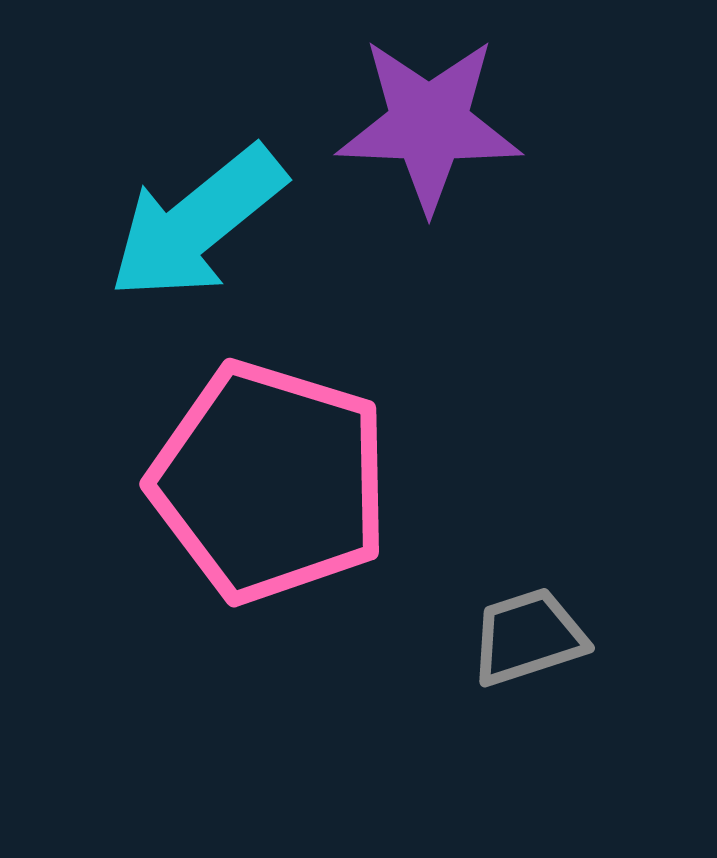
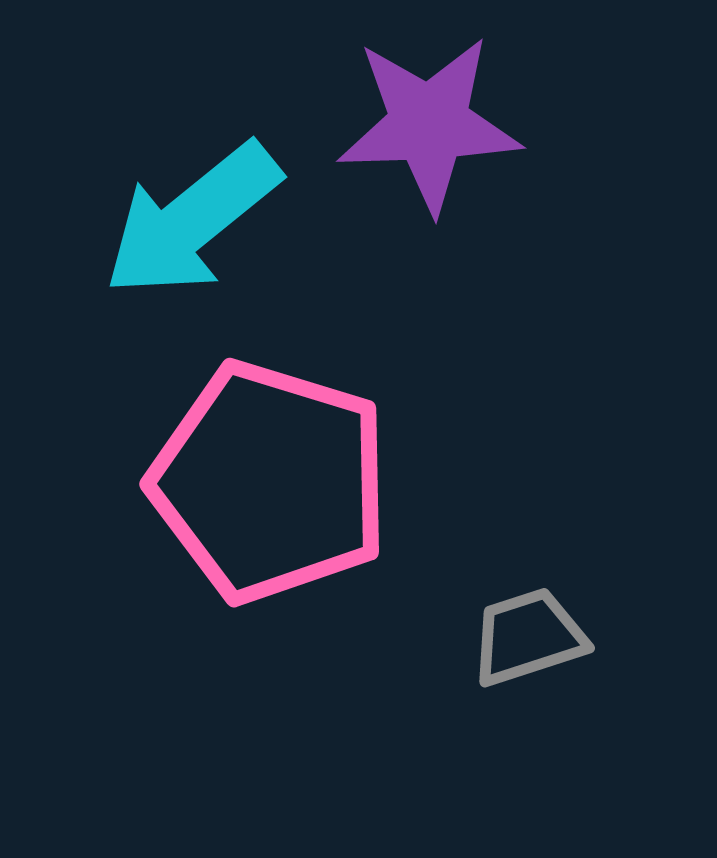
purple star: rotated 4 degrees counterclockwise
cyan arrow: moved 5 px left, 3 px up
